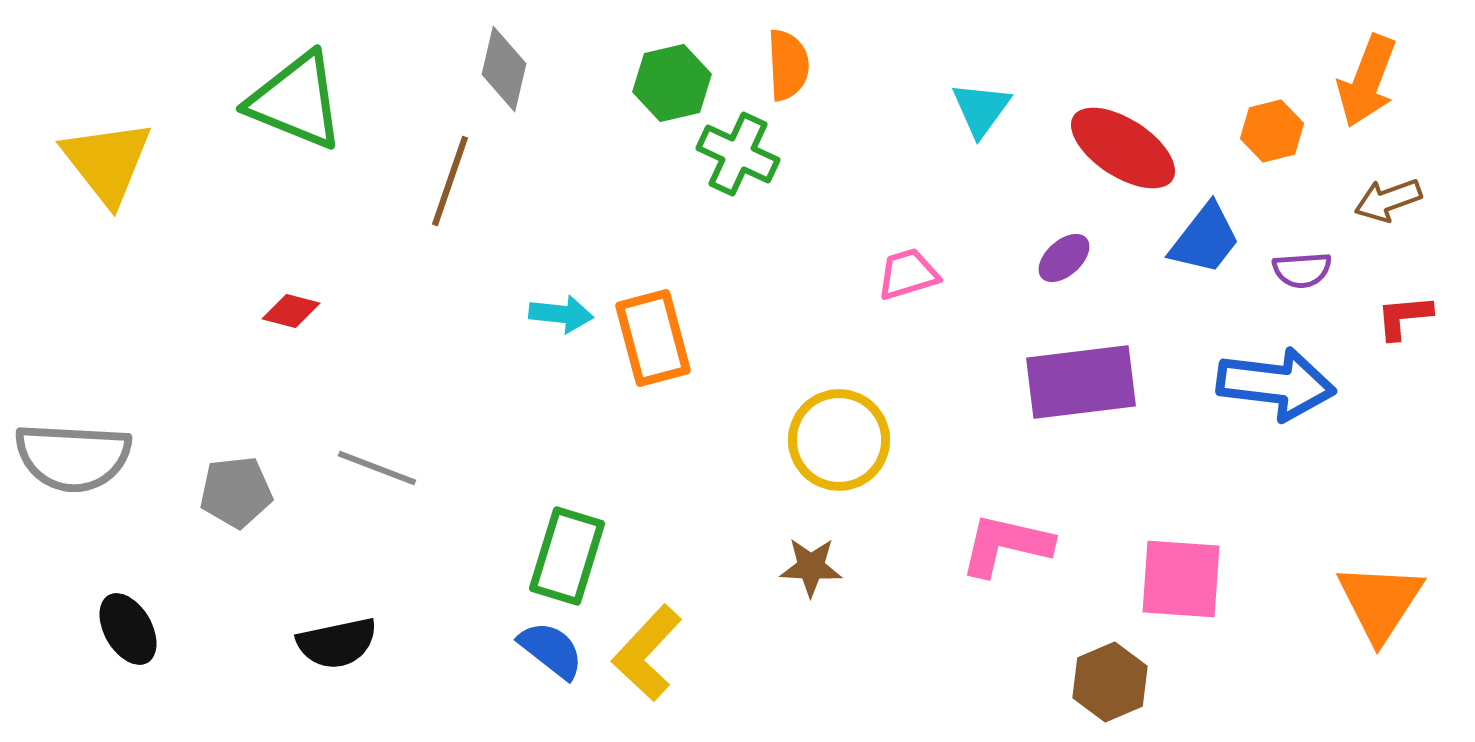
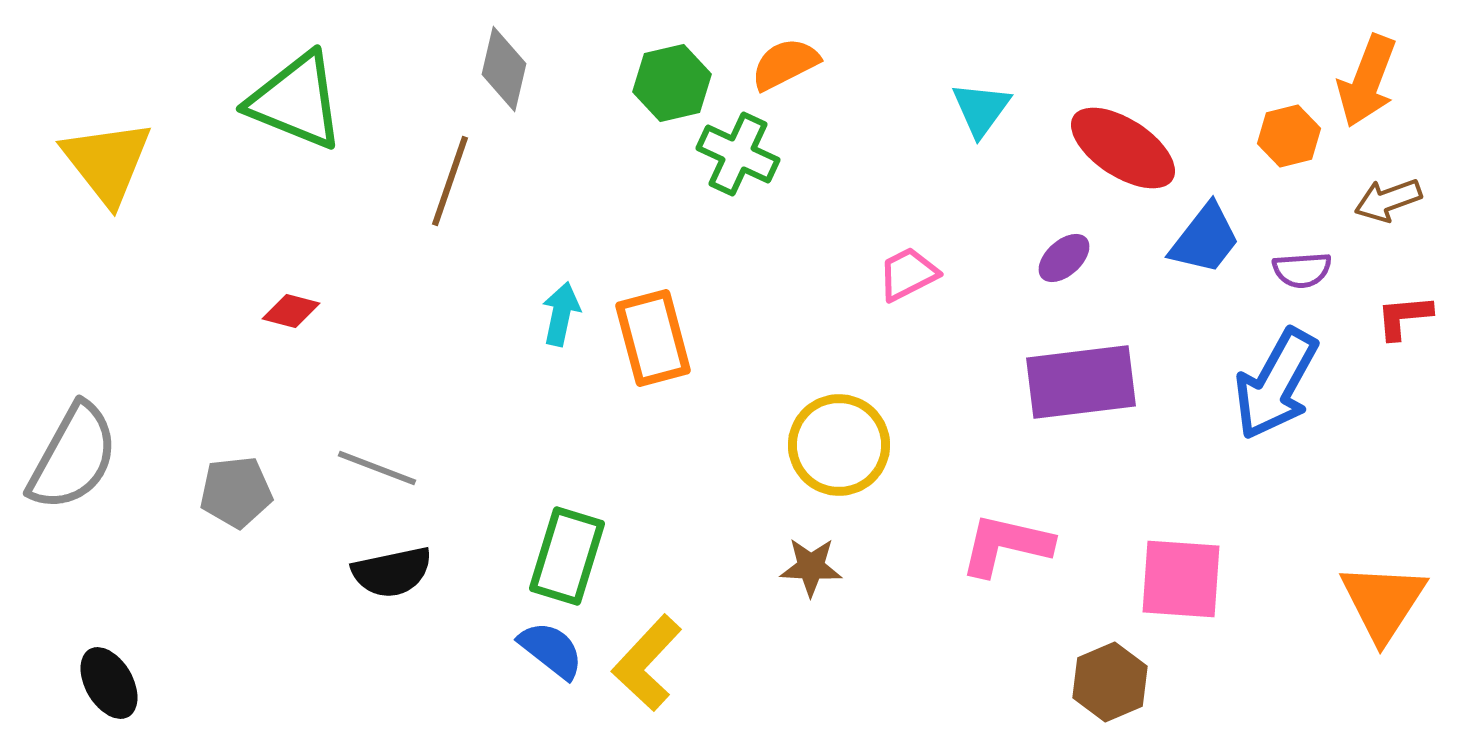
orange semicircle: moved 3 px left, 1 px up; rotated 114 degrees counterclockwise
orange hexagon: moved 17 px right, 5 px down
pink trapezoid: rotated 10 degrees counterclockwise
cyan arrow: rotated 84 degrees counterclockwise
blue arrow: rotated 112 degrees clockwise
yellow circle: moved 5 px down
gray semicircle: rotated 64 degrees counterclockwise
orange triangle: moved 3 px right
black ellipse: moved 19 px left, 54 px down
black semicircle: moved 55 px right, 71 px up
yellow L-shape: moved 10 px down
